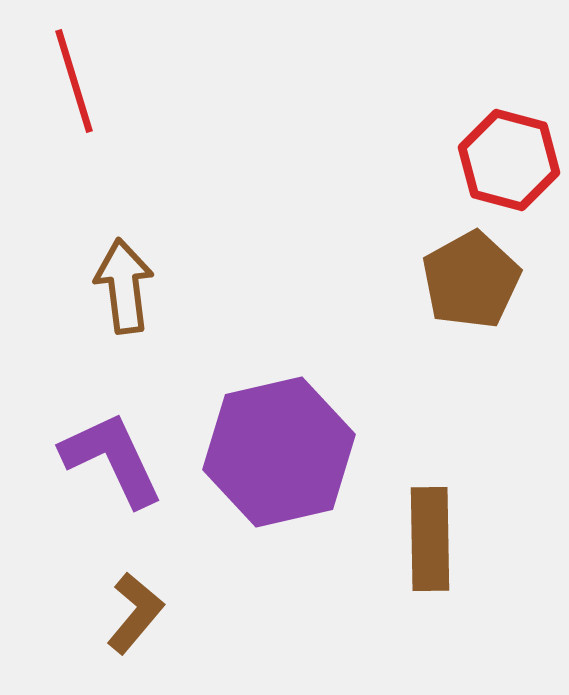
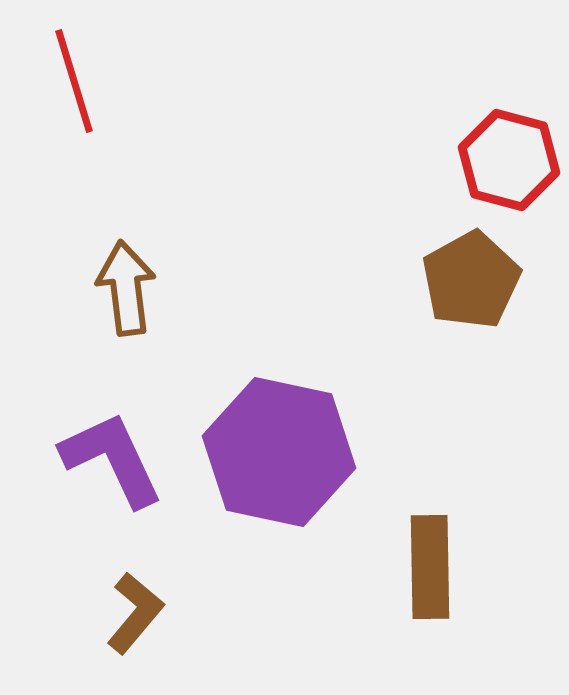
brown arrow: moved 2 px right, 2 px down
purple hexagon: rotated 25 degrees clockwise
brown rectangle: moved 28 px down
